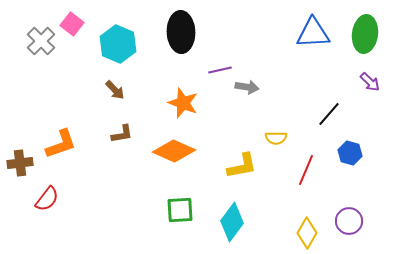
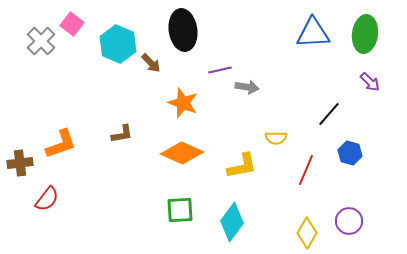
black ellipse: moved 2 px right, 2 px up; rotated 6 degrees counterclockwise
brown arrow: moved 36 px right, 27 px up
orange diamond: moved 8 px right, 2 px down
